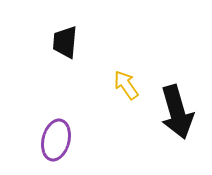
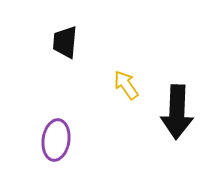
black arrow: rotated 18 degrees clockwise
purple ellipse: rotated 6 degrees counterclockwise
